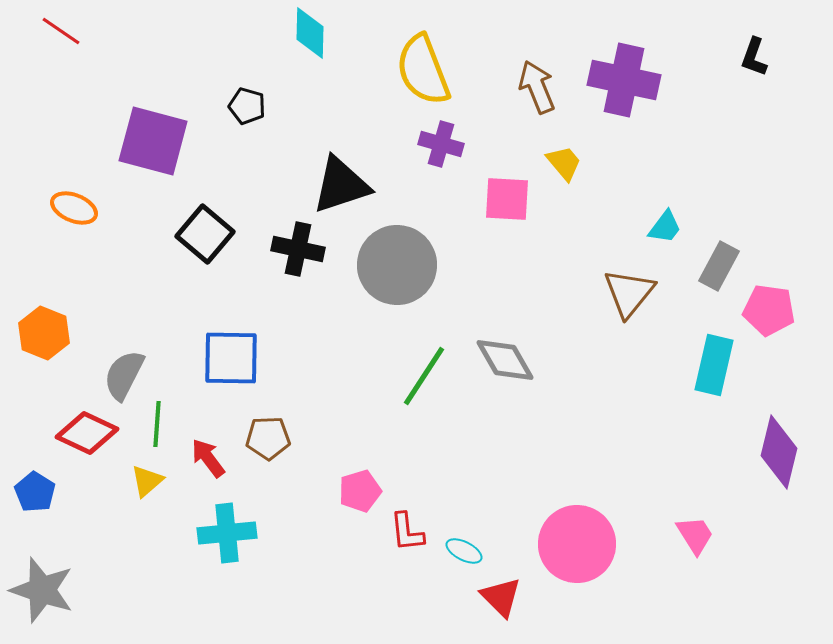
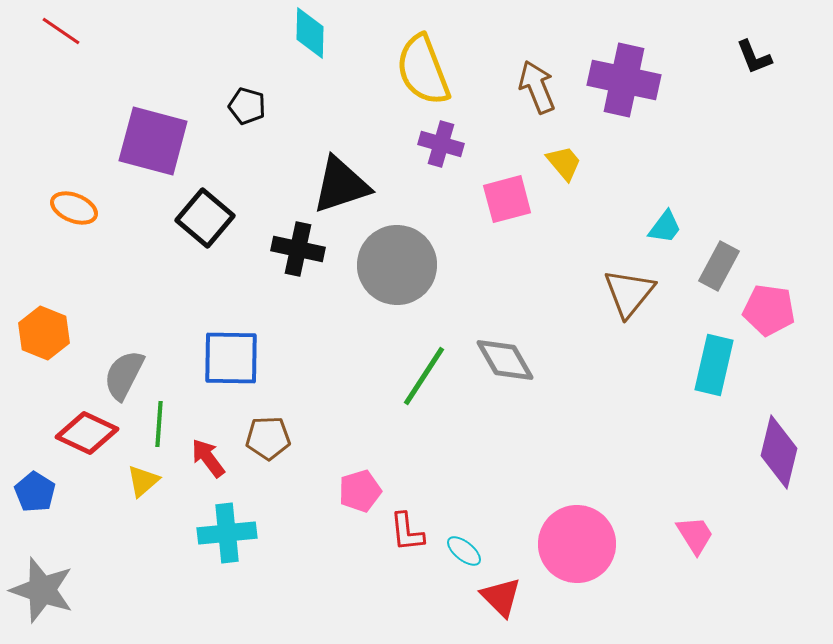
black L-shape at (754, 57): rotated 42 degrees counterclockwise
pink square at (507, 199): rotated 18 degrees counterclockwise
black square at (205, 234): moved 16 px up
green line at (157, 424): moved 2 px right
yellow triangle at (147, 481): moved 4 px left
cyan ellipse at (464, 551): rotated 12 degrees clockwise
